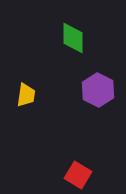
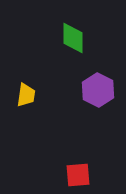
red square: rotated 36 degrees counterclockwise
